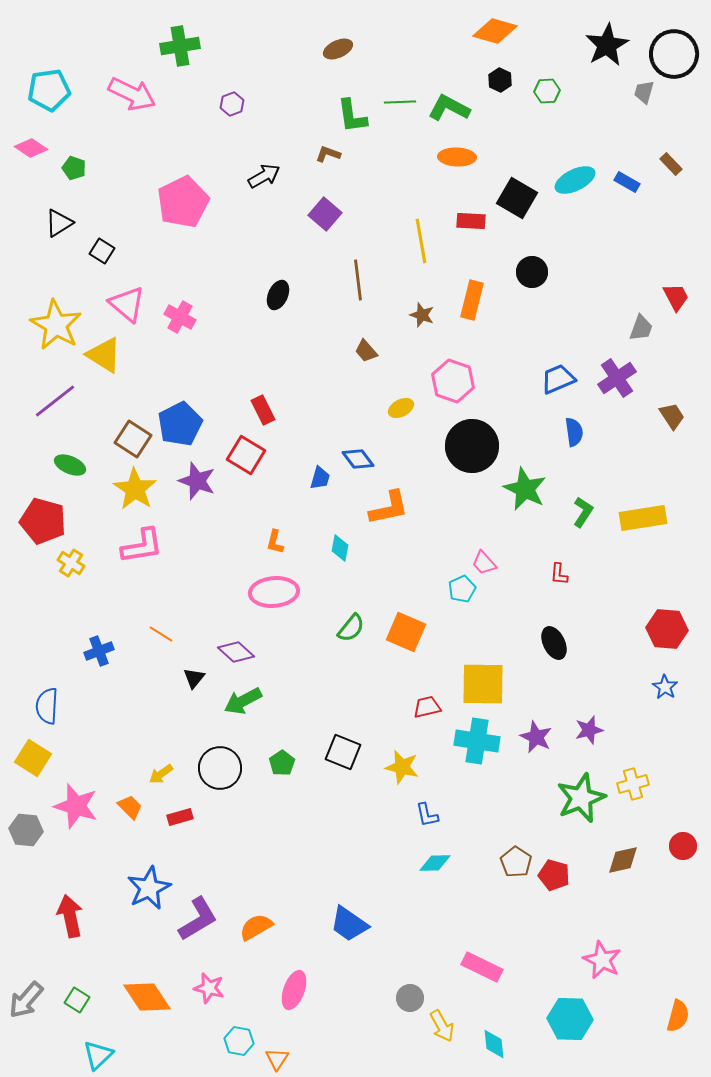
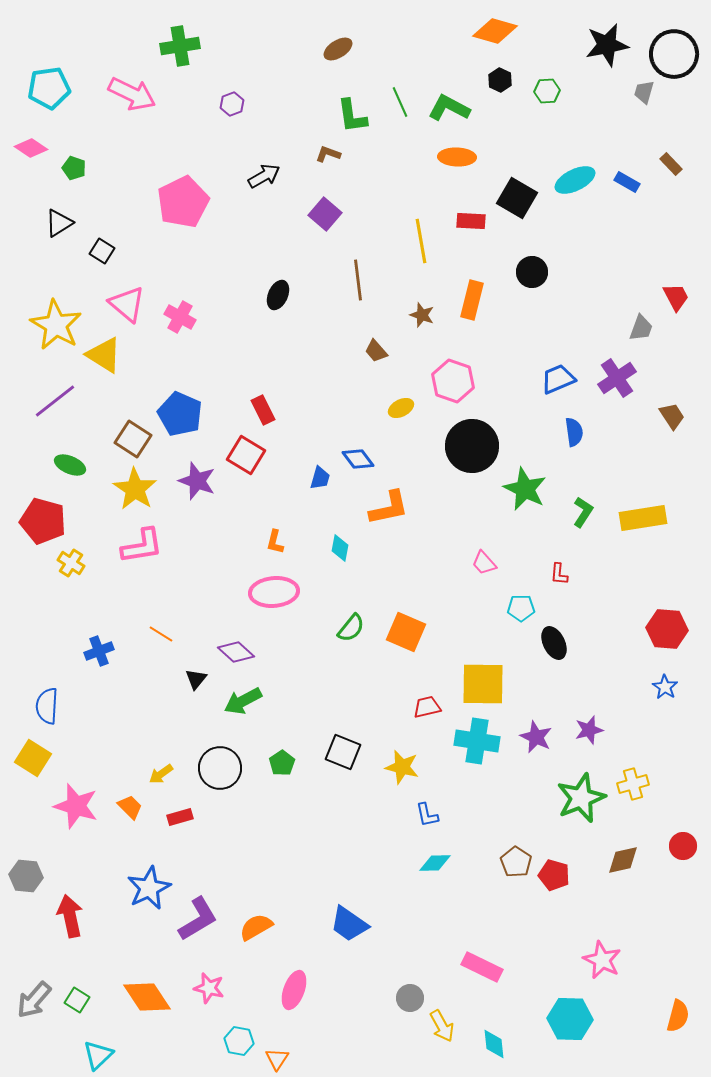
black star at (607, 45): rotated 18 degrees clockwise
brown ellipse at (338, 49): rotated 8 degrees counterclockwise
cyan pentagon at (49, 90): moved 2 px up
green line at (400, 102): rotated 68 degrees clockwise
brown trapezoid at (366, 351): moved 10 px right
blue pentagon at (180, 424): moved 10 px up; rotated 21 degrees counterclockwise
cyan pentagon at (462, 589): moved 59 px right, 19 px down; rotated 24 degrees clockwise
black triangle at (194, 678): moved 2 px right, 1 px down
gray hexagon at (26, 830): moved 46 px down
gray arrow at (26, 1000): moved 8 px right
